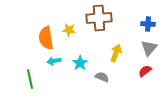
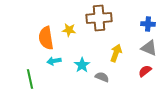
gray triangle: rotated 48 degrees counterclockwise
cyan star: moved 2 px right, 2 px down
